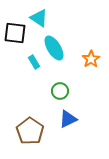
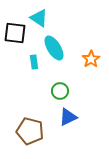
cyan rectangle: rotated 24 degrees clockwise
blue triangle: moved 2 px up
brown pentagon: rotated 20 degrees counterclockwise
